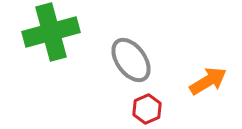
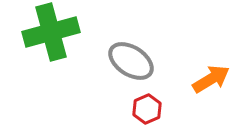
gray ellipse: moved 1 px down; rotated 21 degrees counterclockwise
orange arrow: moved 3 px right, 2 px up
